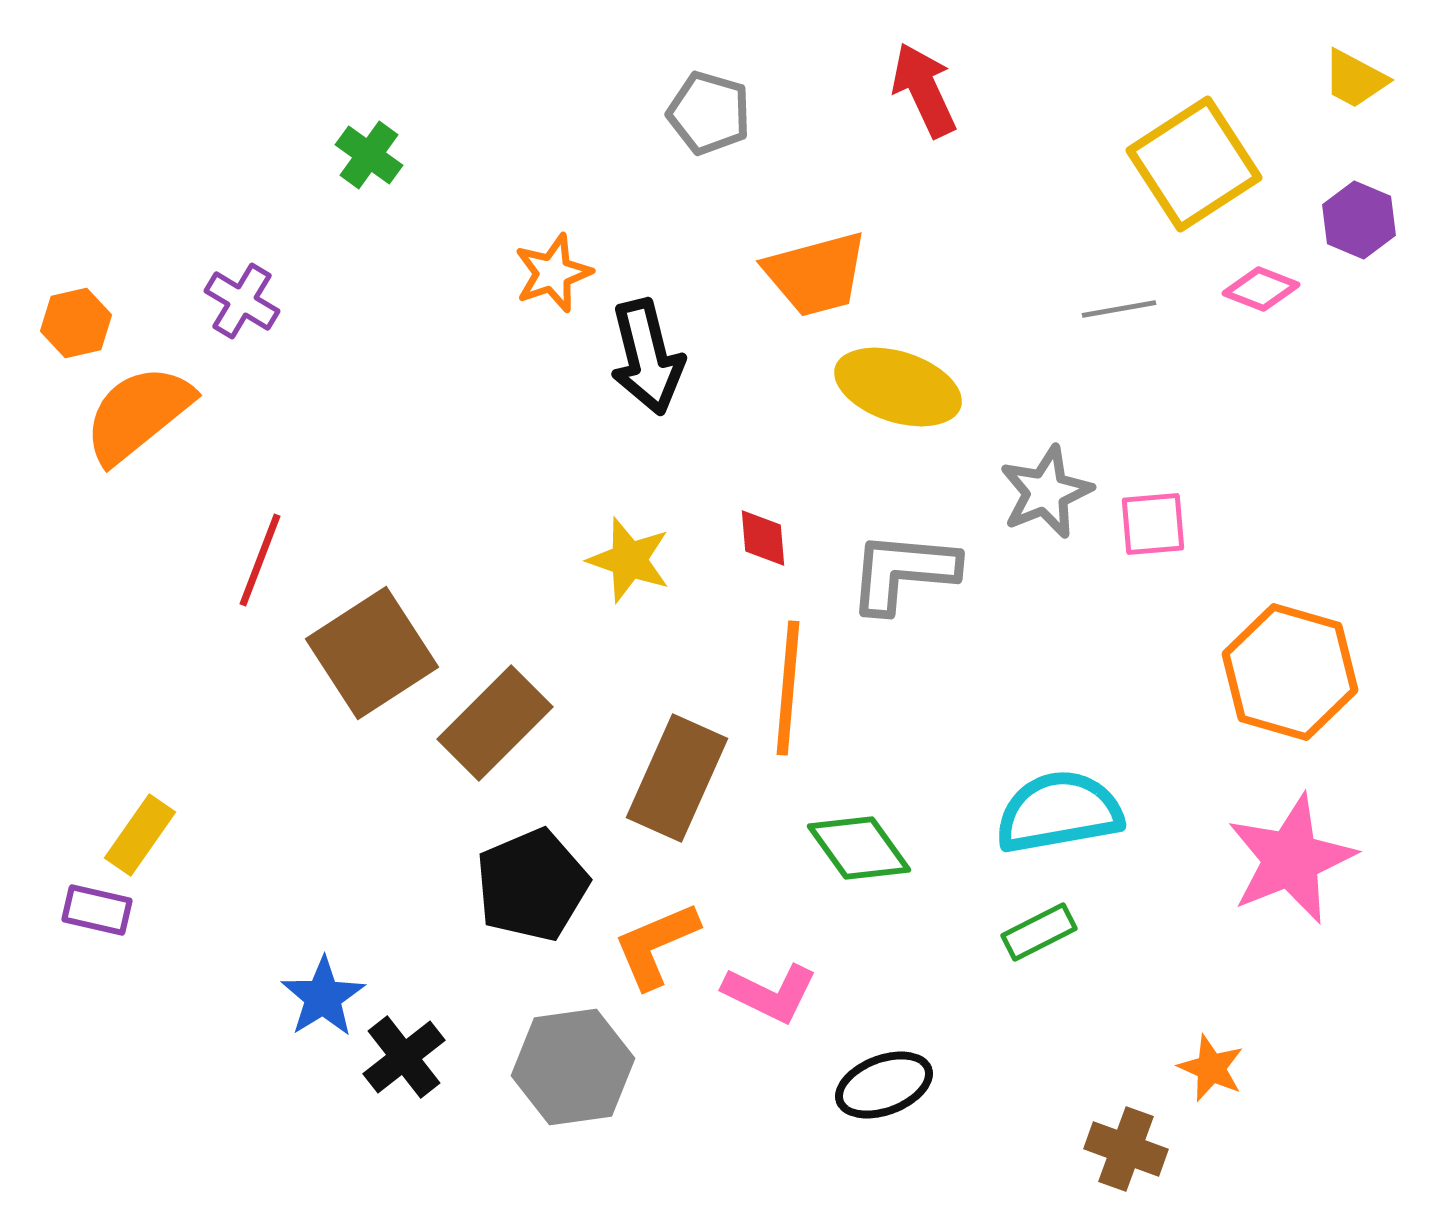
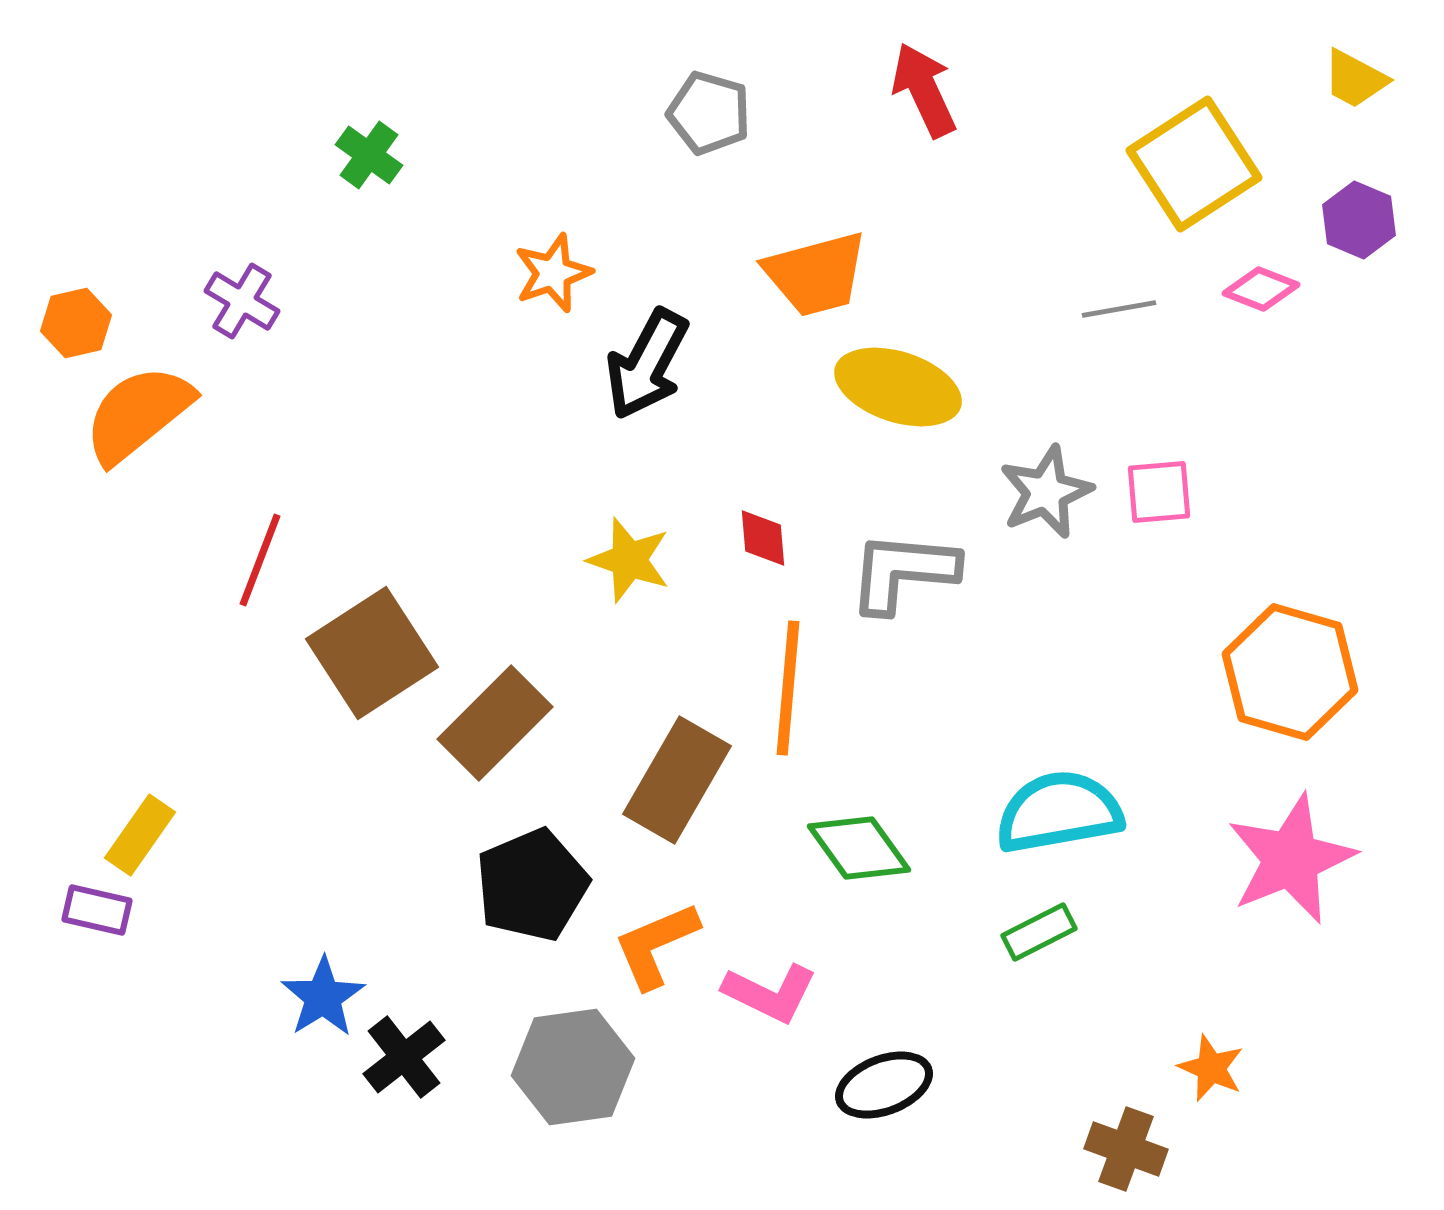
black arrow at (647, 357): moved 7 px down; rotated 42 degrees clockwise
pink square at (1153, 524): moved 6 px right, 32 px up
brown rectangle at (677, 778): moved 2 px down; rotated 6 degrees clockwise
